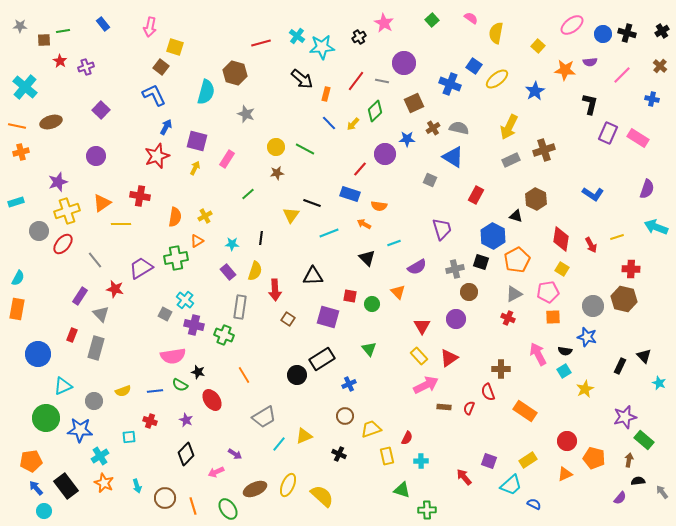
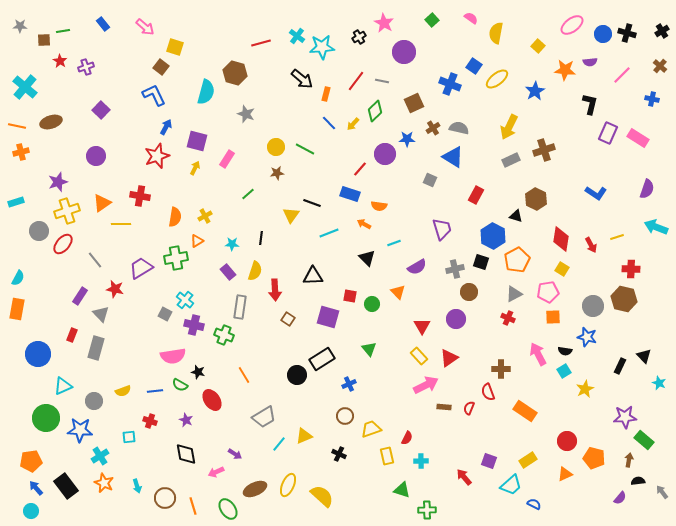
pink arrow at (150, 27): moved 5 px left; rotated 60 degrees counterclockwise
purple circle at (404, 63): moved 11 px up
blue L-shape at (593, 194): moved 3 px right, 1 px up
purple star at (625, 417): rotated 10 degrees clockwise
black diamond at (186, 454): rotated 55 degrees counterclockwise
cyan circle at (44, 511): moved 13 px left
